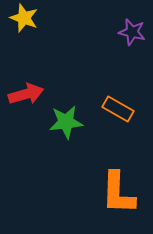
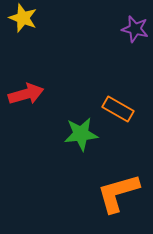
yellow star: moved 1 px left
purple star: moved 3 px right, 3 px up
green star: moved 15 px right, 12 px down
orange L-shape: rotated 72 degrees clockwise
